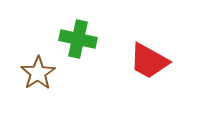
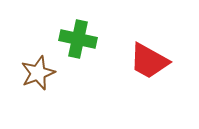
brown star: rotated 12 degrees clockwise
